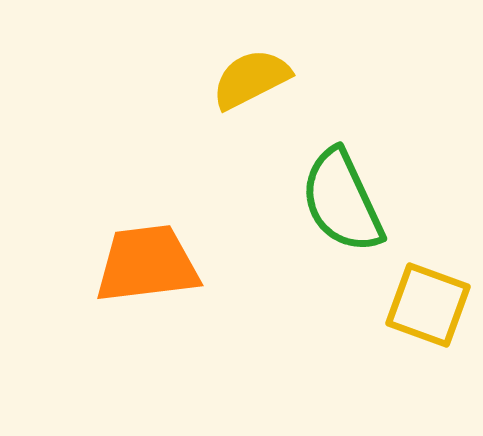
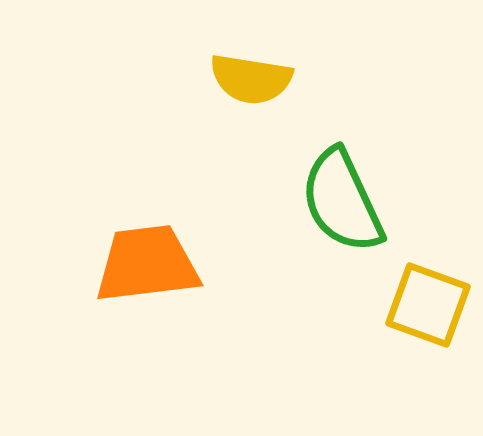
yellow semicircle: rotated 144 degrees counterclockwise
